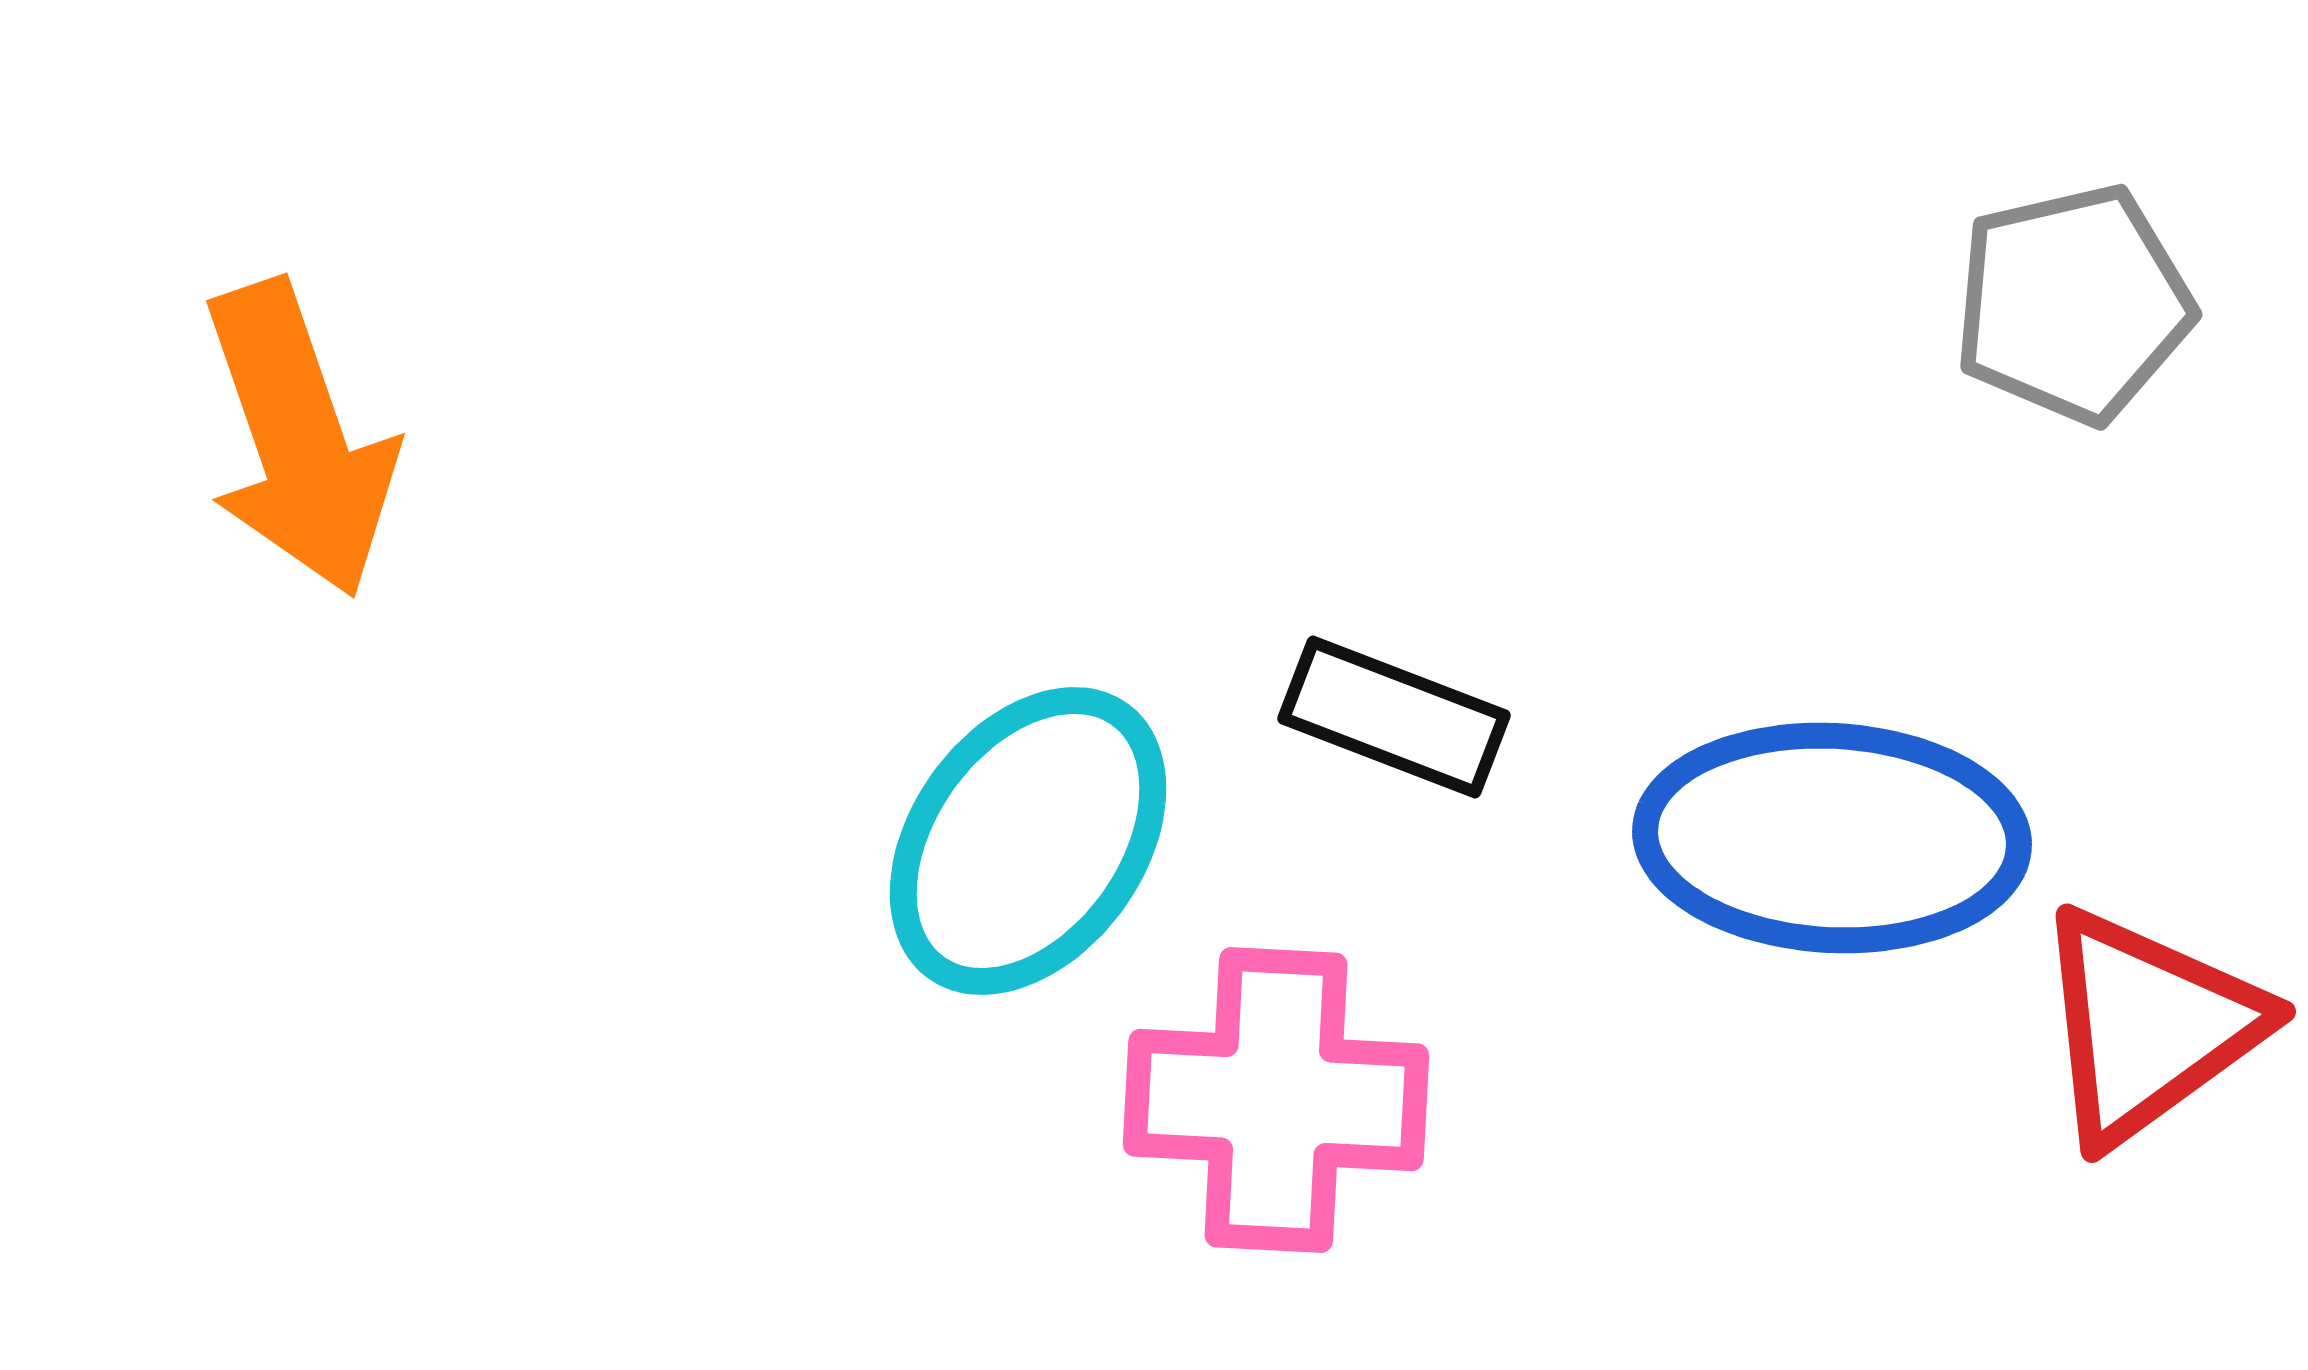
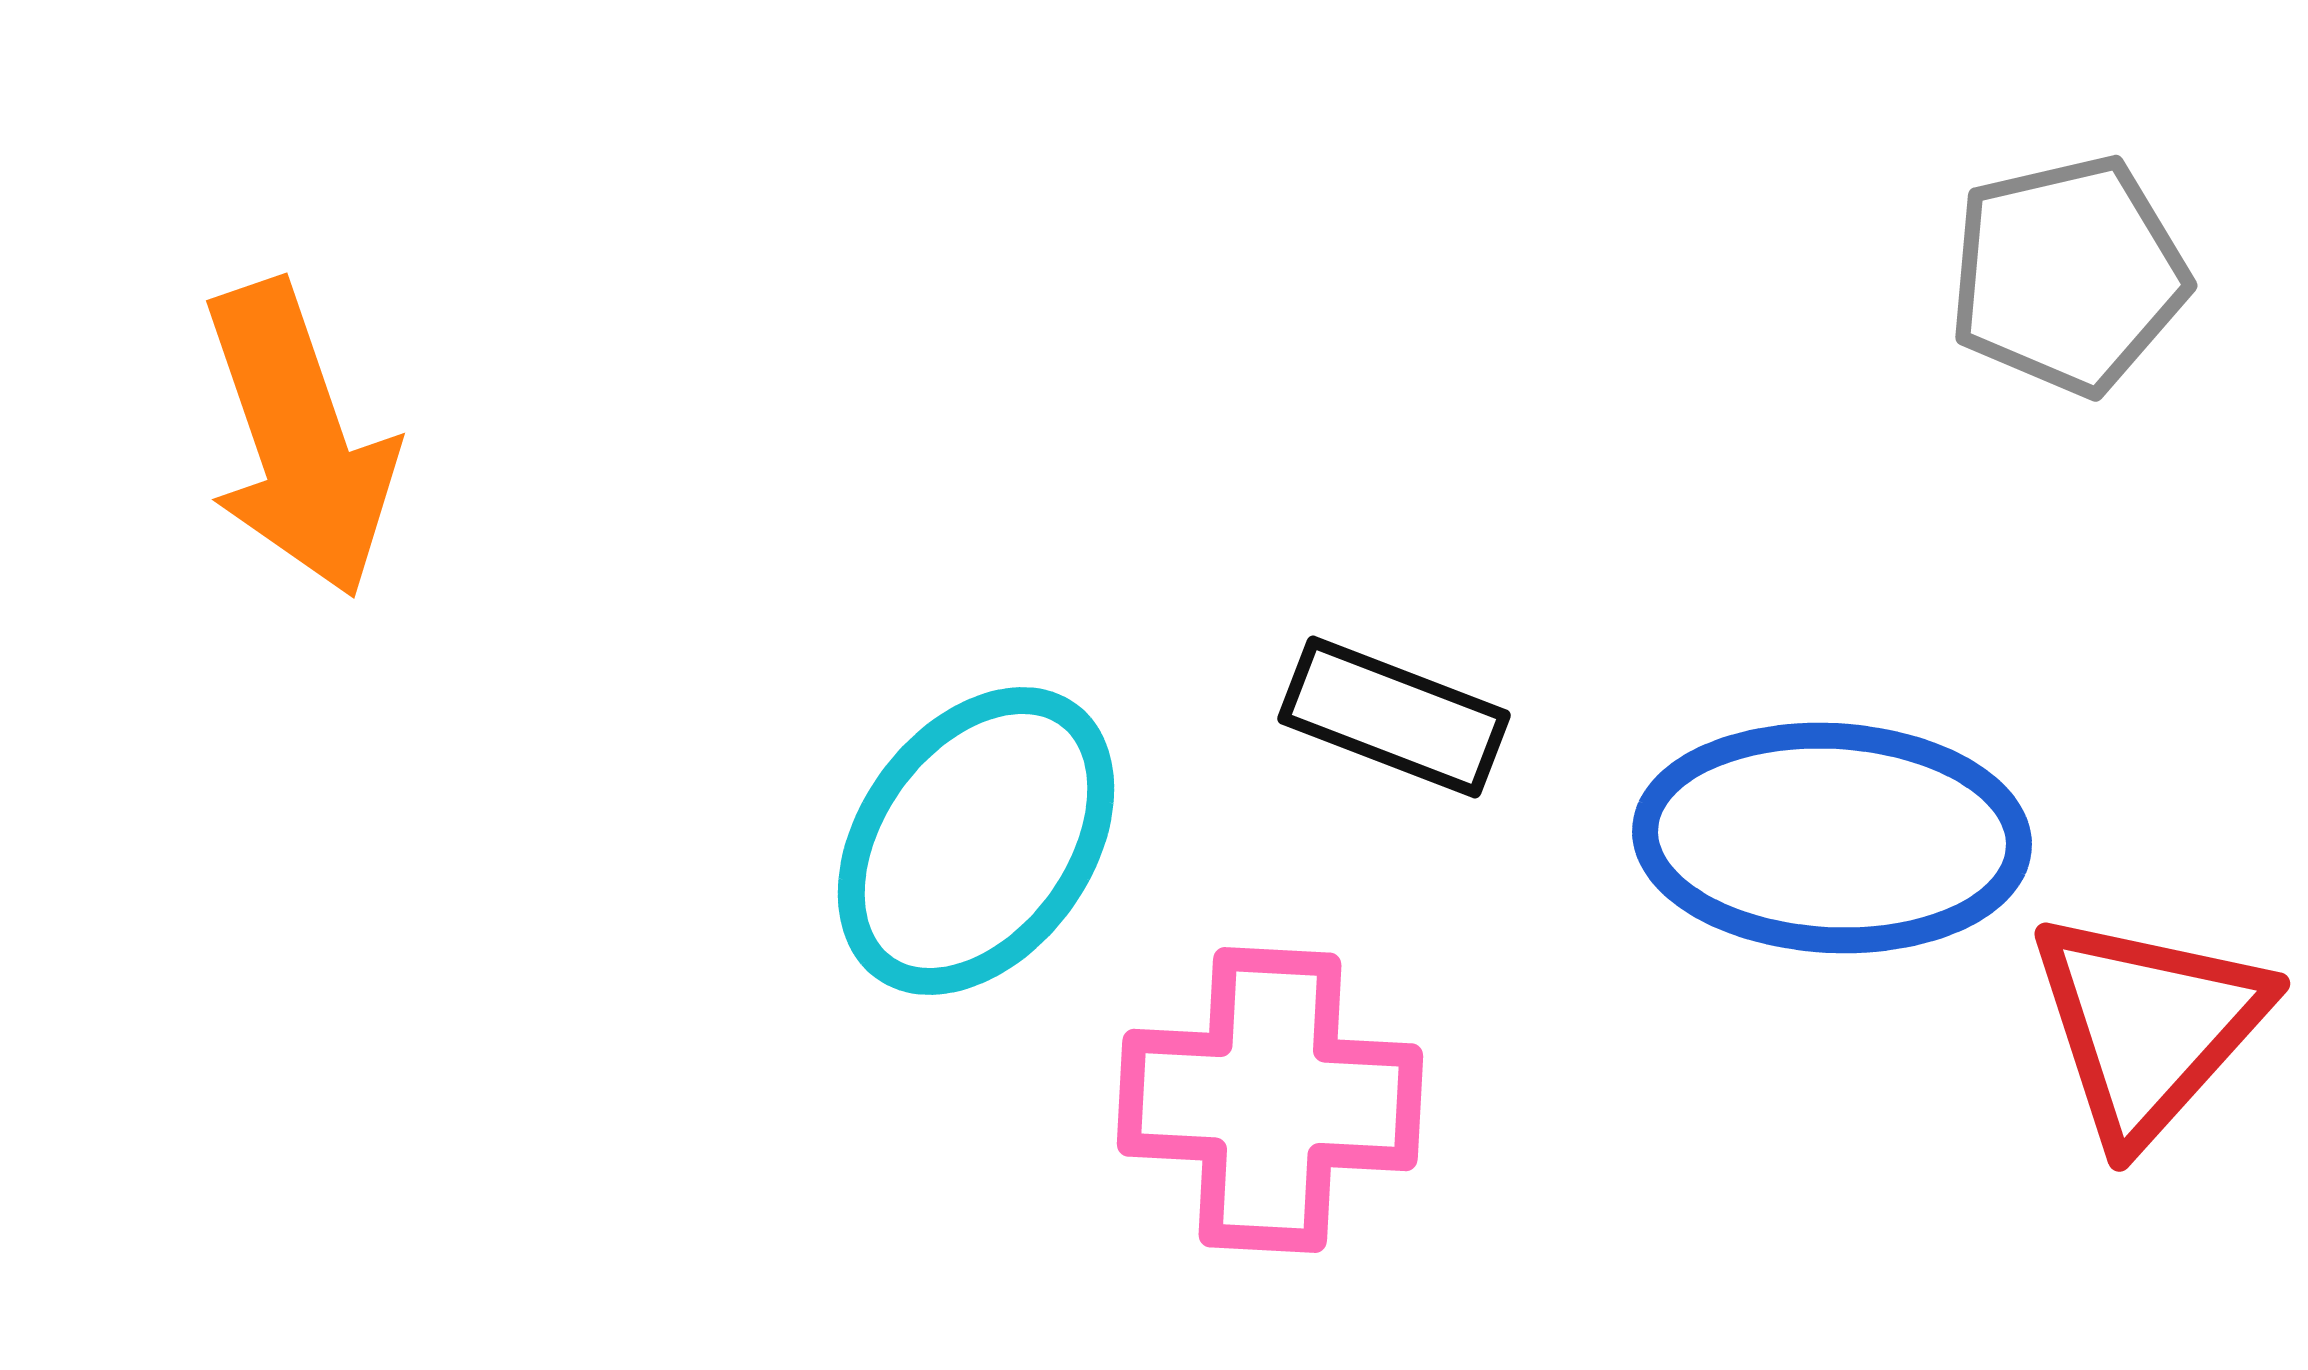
gray pentagon: moved 5 px left, 29 px up
cyan ellipse: moved 52 px left
red triangle: rotated 12 degrees counterclockwise
pink cross: moved 6 px left
